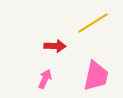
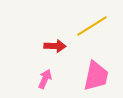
yellow line: moved 1 px left, 3 px down
